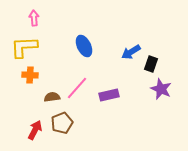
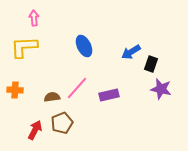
orange cross: moved 15 px left, 15 px down
purple star: rotated 10 degrees counterclockwise
